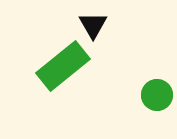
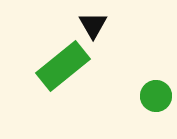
green circle: moved 1 px left, 1 px down
